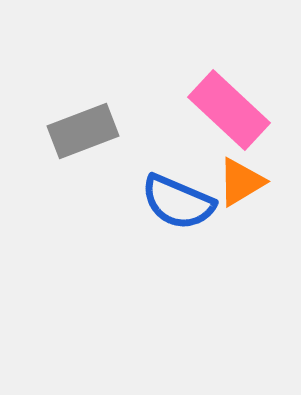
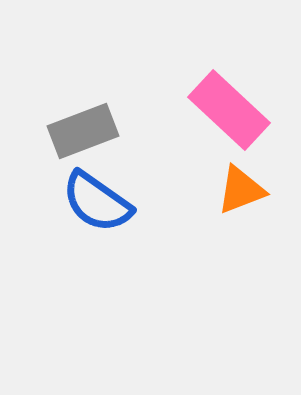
orange triangle: moved 8 px down; rotated 10 degrees clockwise
blue semicircle: moved 81 px left; rotated 12 degrees clockwise
